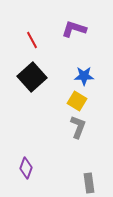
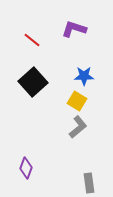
red line: rotated 24 degrees counterclockwise
black square: moved 1 px right, 5 px down
gray L-shape: rotated 30 degrees clockwise
